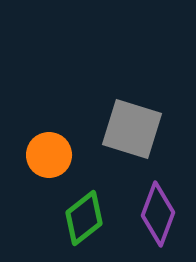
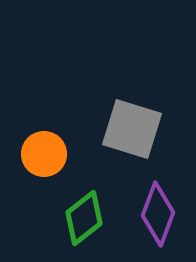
orange circle: moved 5 px left, 1 px up
